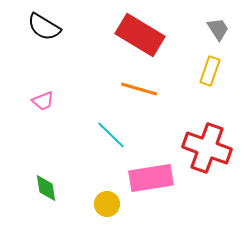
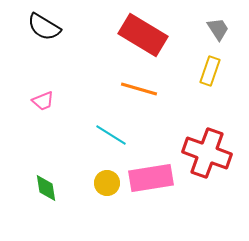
red rectangle: moved 3 px right
cyan line: rotated 12 degrees counterclockwise
red cross: moved 5 px down
yellow circle: moved 21 px up
